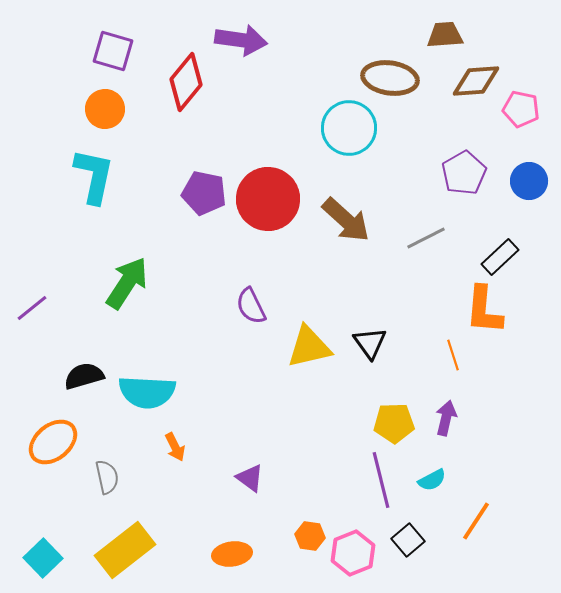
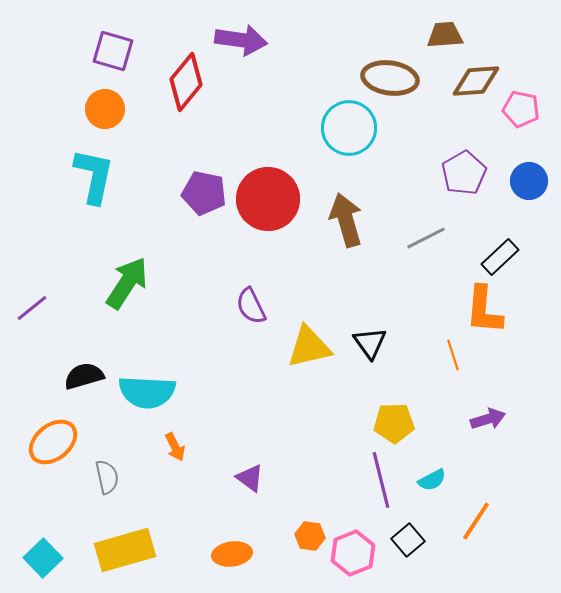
brown arrow at (346, 220): rotated 148 degrees counterclockwise
purple arrow at (446, 418): moved 42 px right, 1 px down; rotated 60 degrees clockwise
yellow rectangle at (125, 550): rotated 22 degrees clockwise
